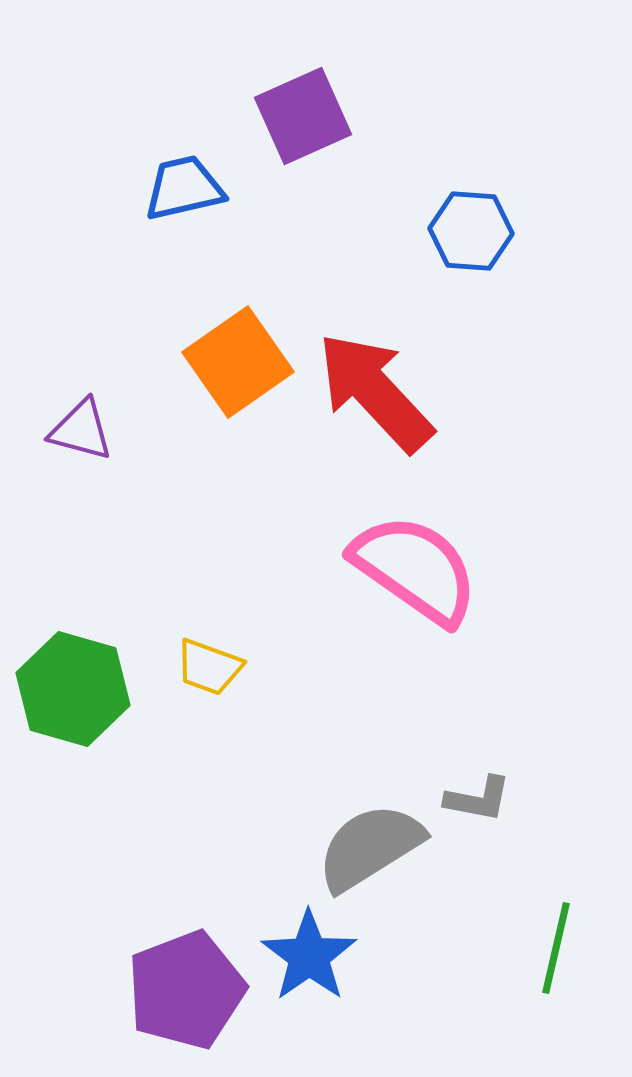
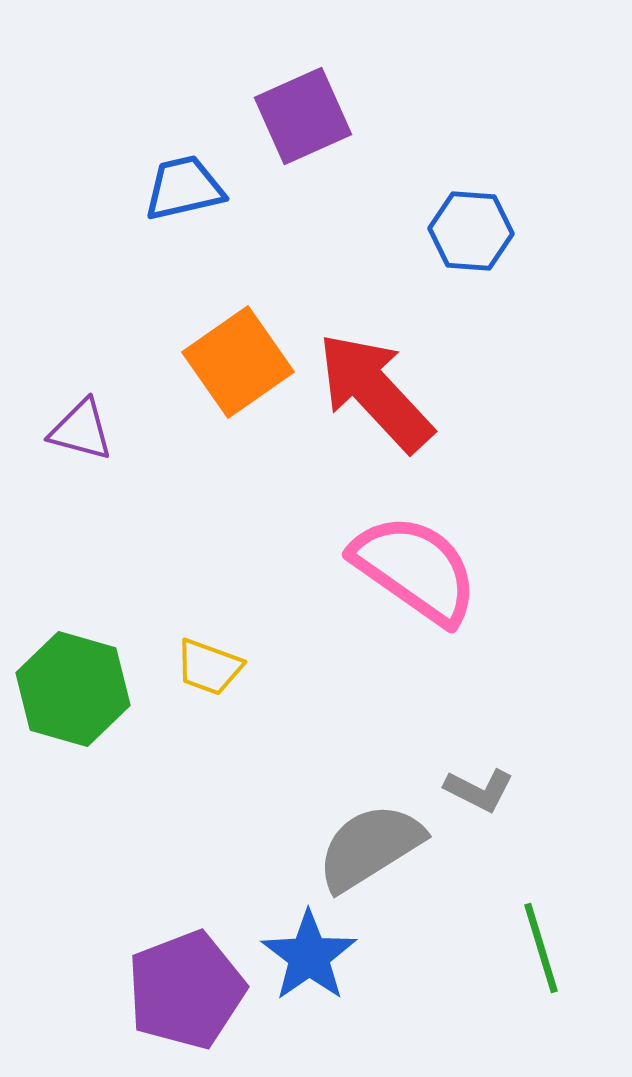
gray L-shape: moved 1 px right, 9 px up; rotated 16 degrees clockwise
green line: moved 15 px left; rotated 30 degrees counterclockwise
